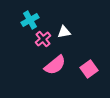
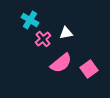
cyan cross: rotated 30 degrees counterclockwise
white triangle: moved 2 px right, 1 px down
pink semicircle: moved 6 px right, 2 px up
